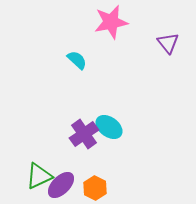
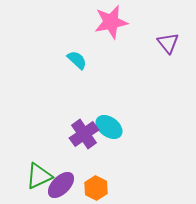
orange hexagon: moved 1 px right
